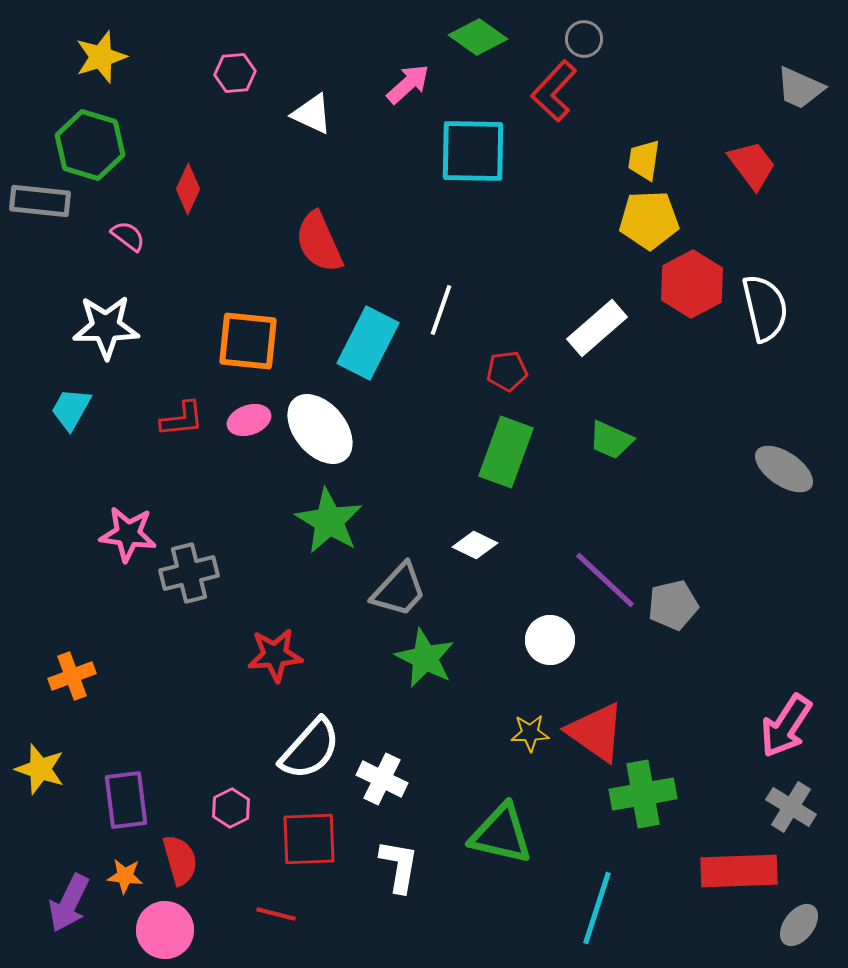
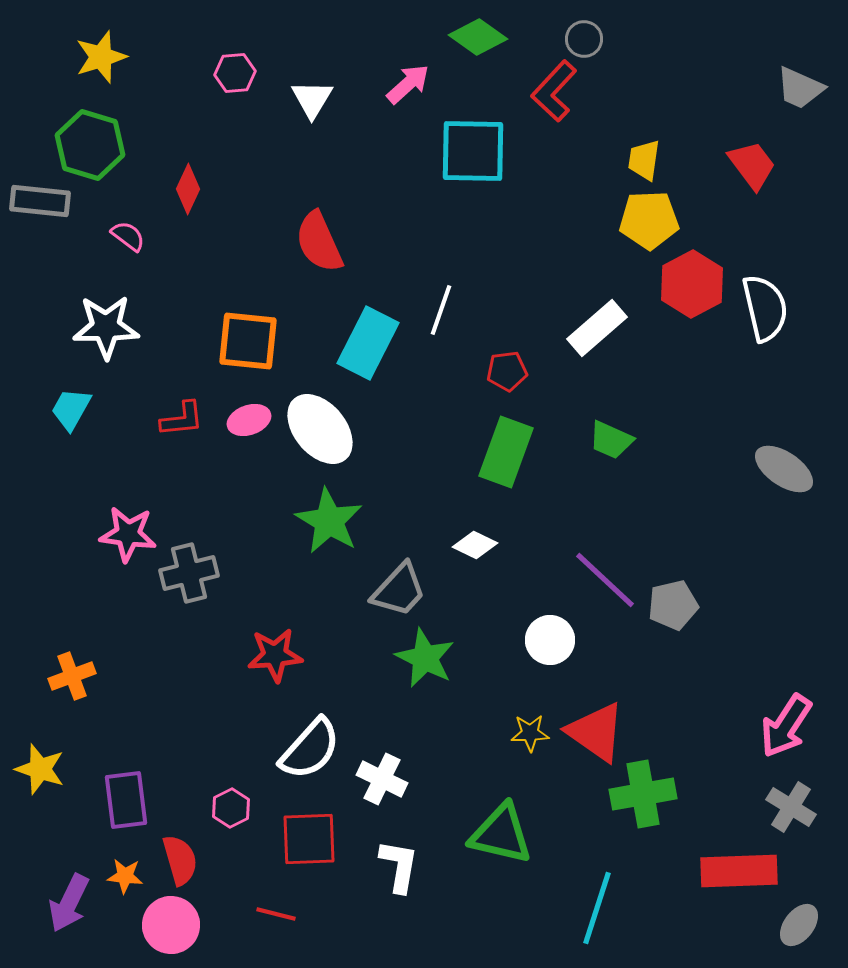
white triangle at (312, 114): moved 15 px up; rotated 36 degrees clockwise
pink circle at (165, 930): moved 6 px right, 5 px up
